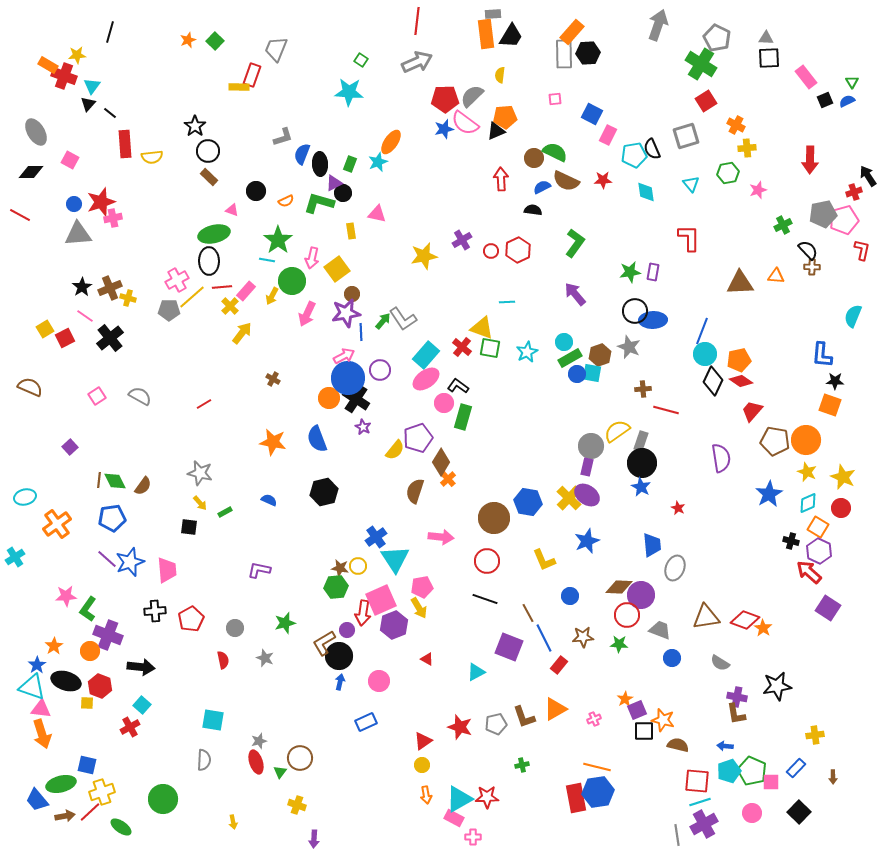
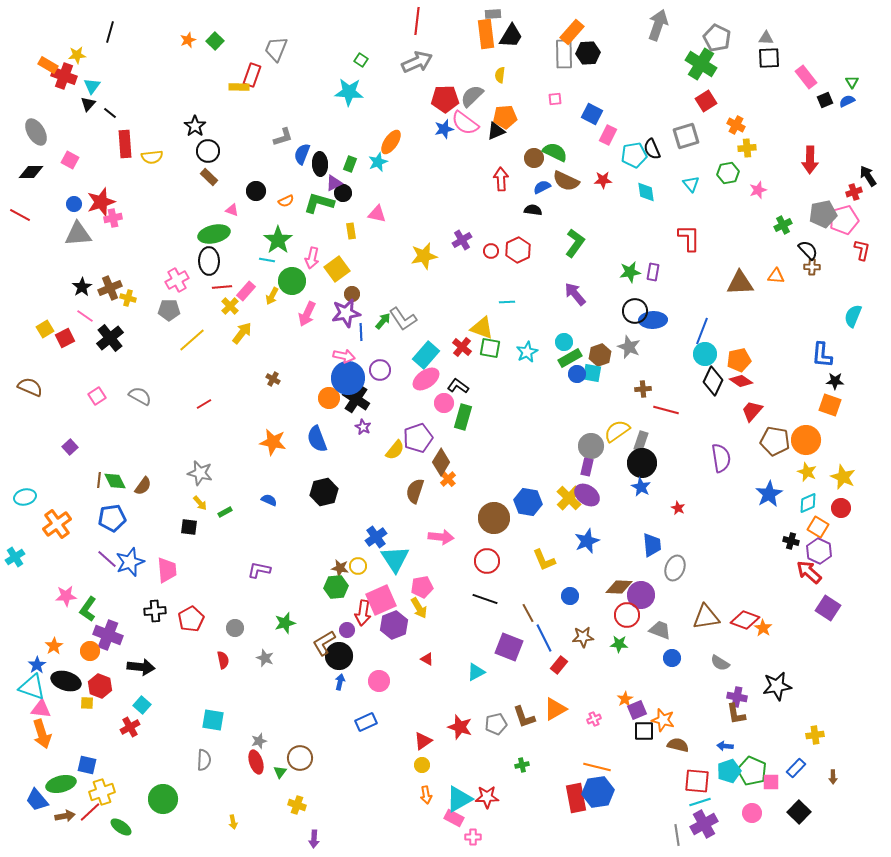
yellow line at (192, 297): moved 43 px down
pink arrow at (344, 356): rotated 40 degrees clockwise
